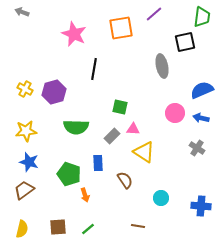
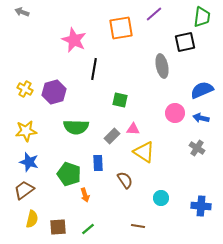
pink star: moved 6 px down
green square: moved 7 px up
yellow semicircle: moved 10 px right, 10 px up
